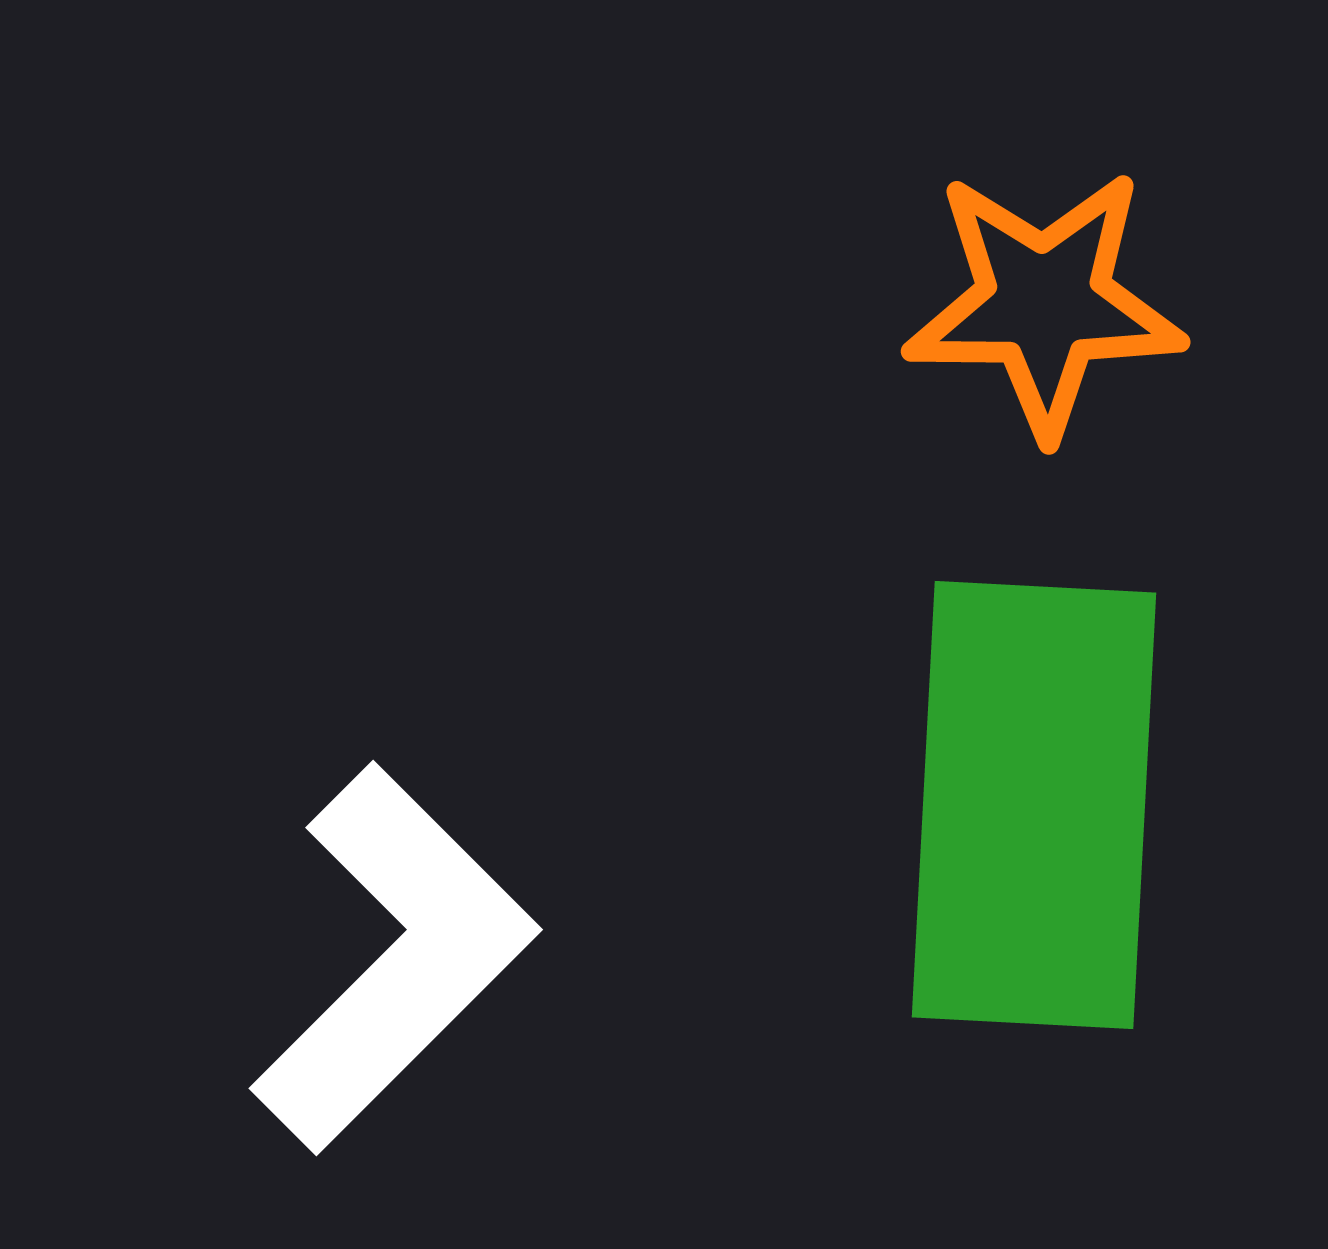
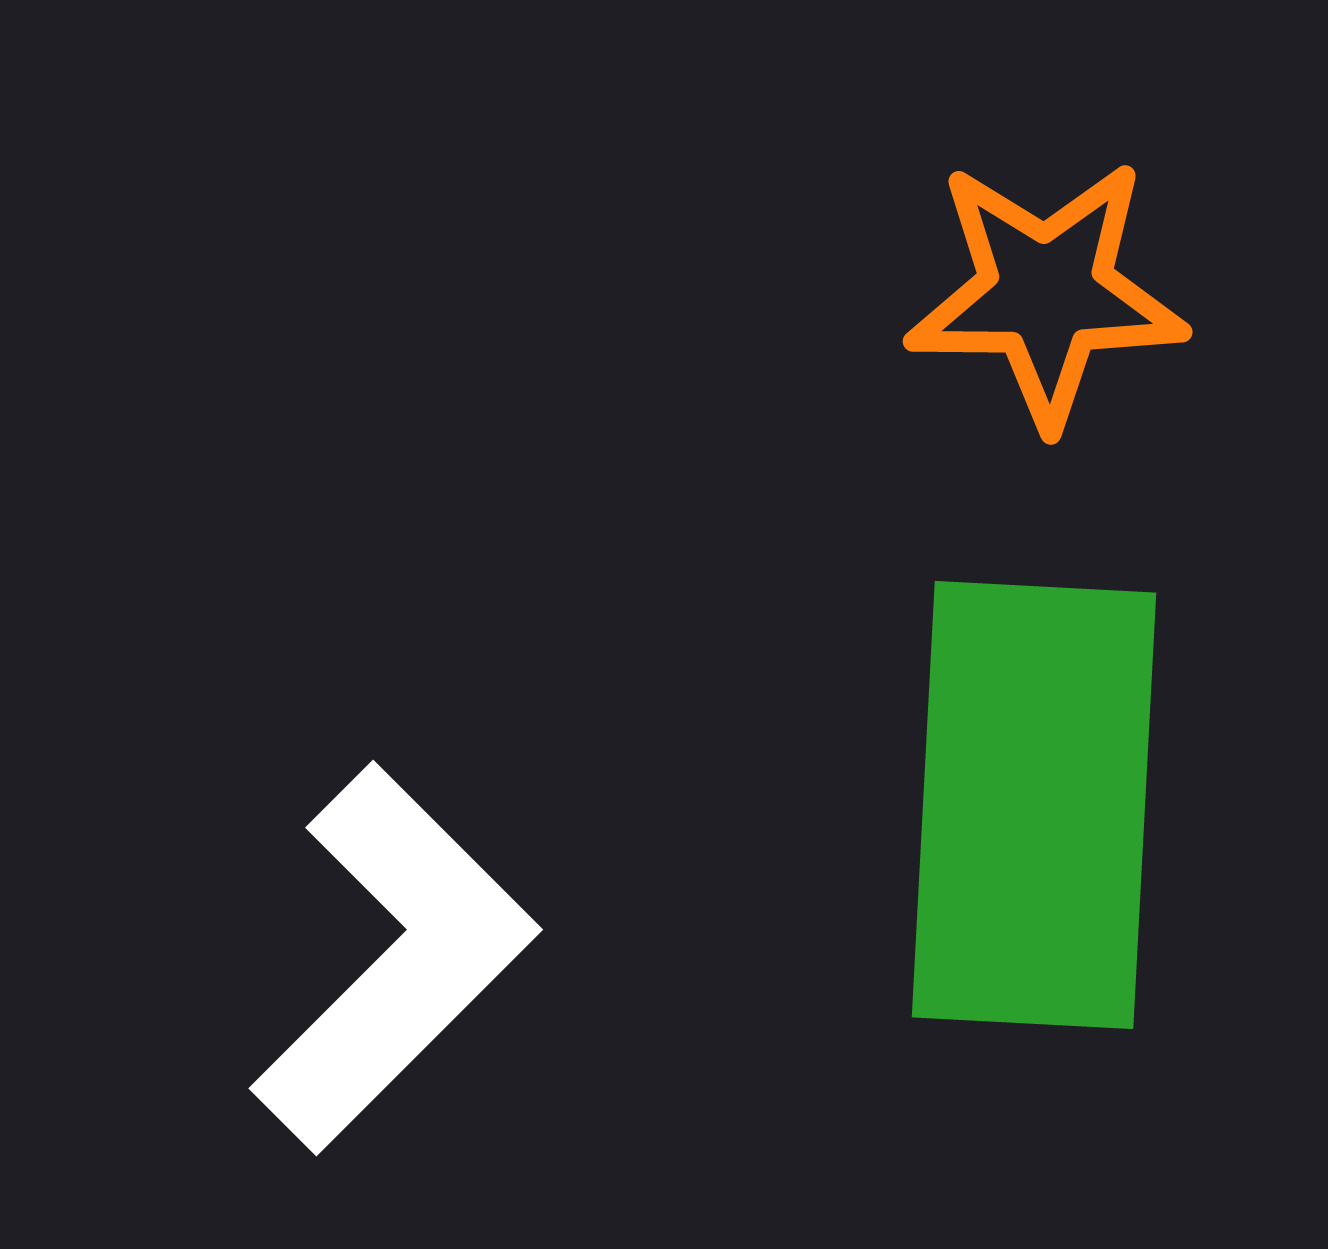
orange star: moved 2 px right, 10 px up
